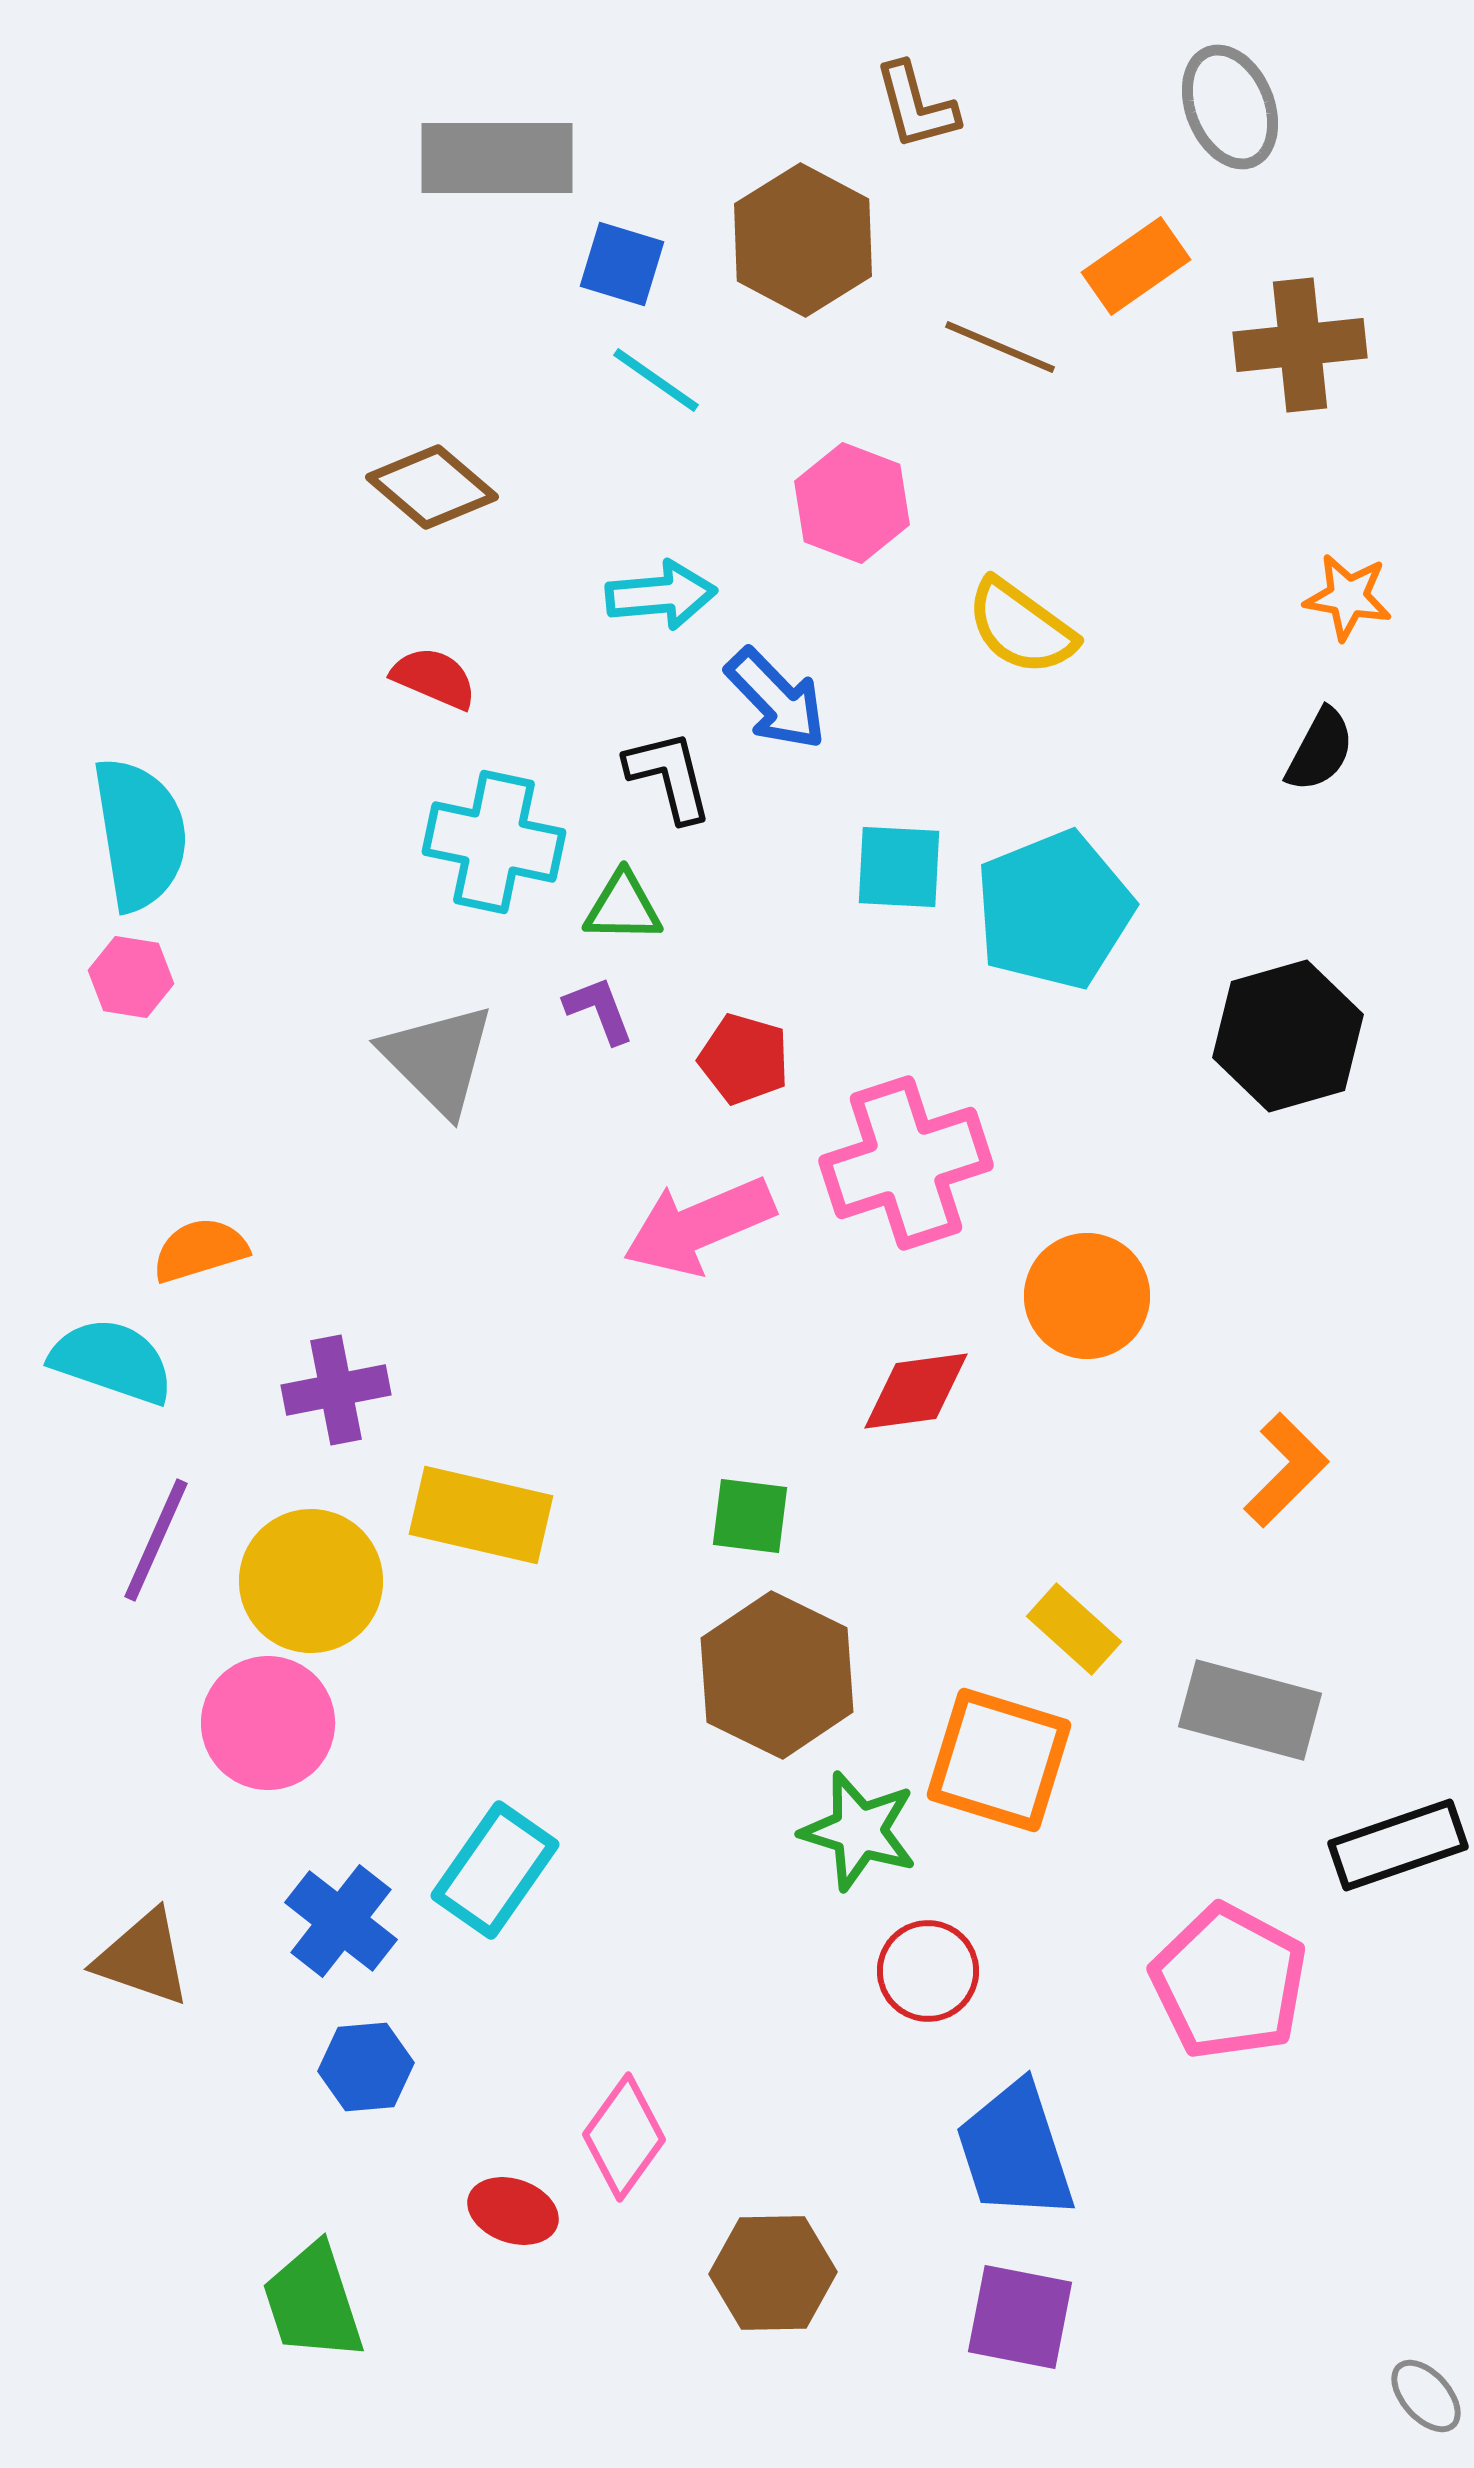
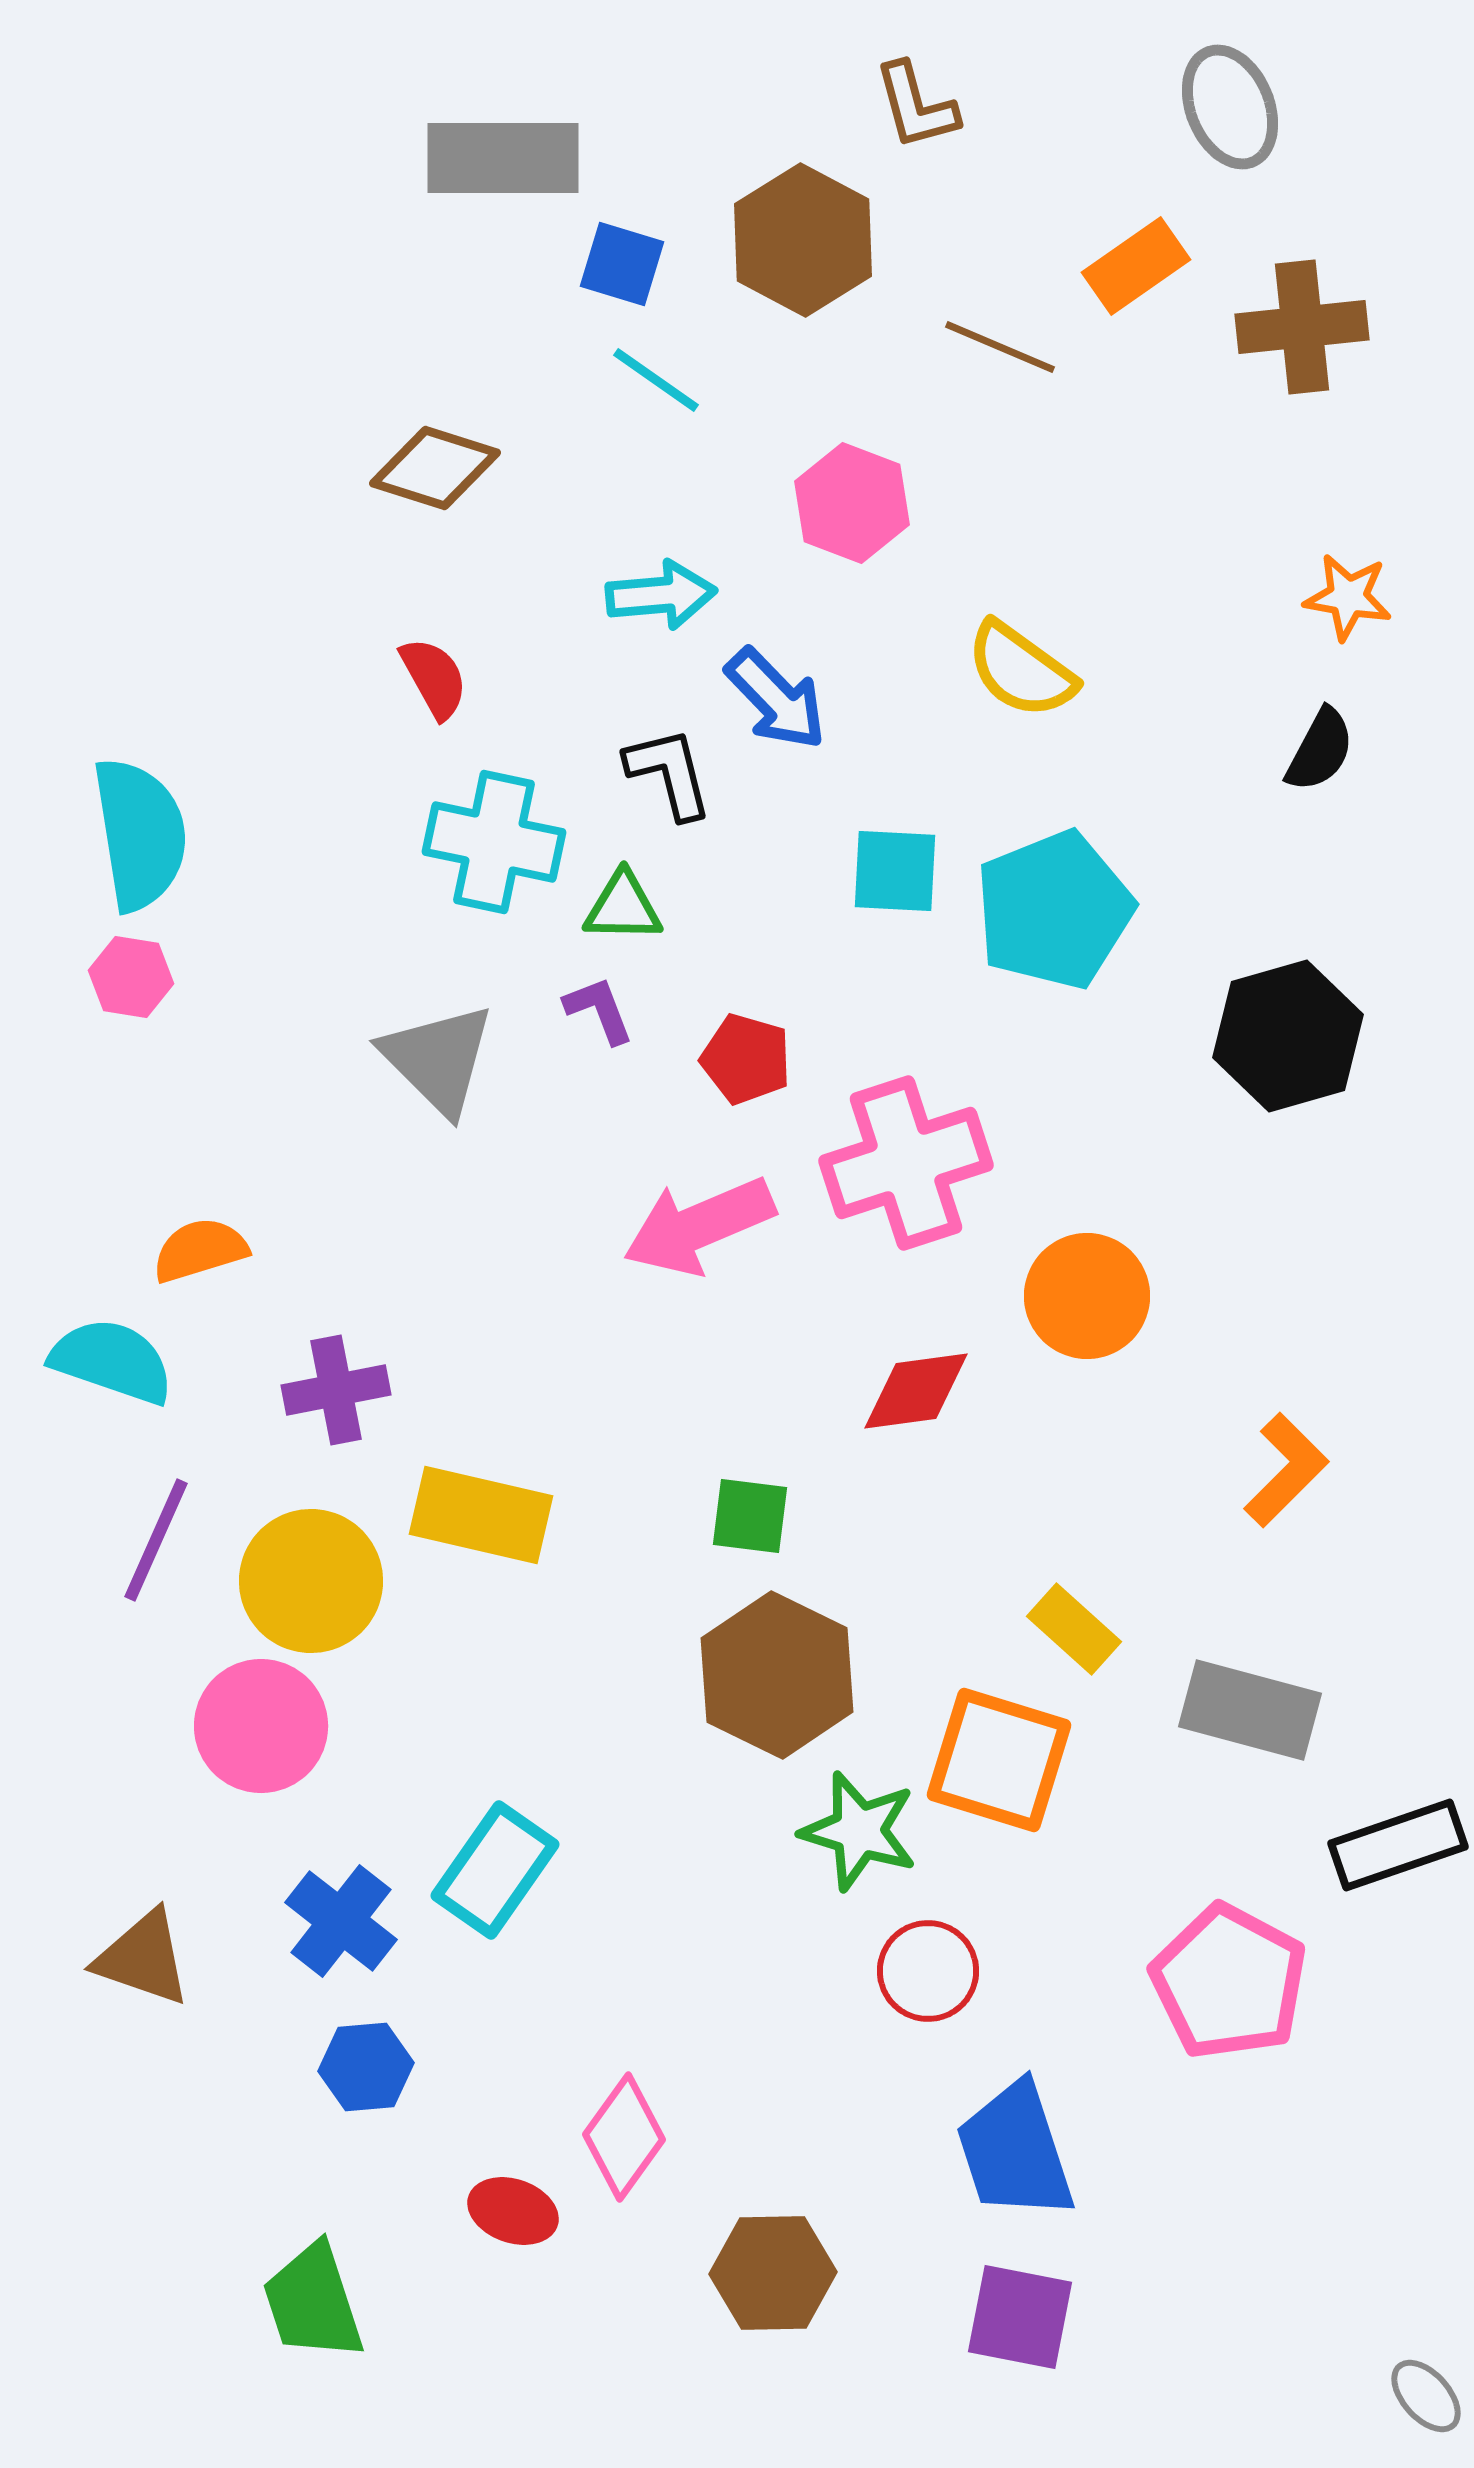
gray rectangle at (497, 158): moved 6 px right
brown cross at (1300, 345): moved 2 px right, 18 px up
brown diamond at (432, 487): moved 3 px right, 19 px up; rotated 23 degrees counterclockwise
yellow semicircle at (1021, 627): moved 43 px down
red semicircle at (434, 678): rotated 38 degrees clockwise
black L-shape at (669, 776): moved 3 px up
cyan square at (899, 867): moved 4 px left, 4 px down
red pentagon at (744, 1059): moved 2 px right
pink circle at (268, 1723): moved 7 px left, 3 px down
